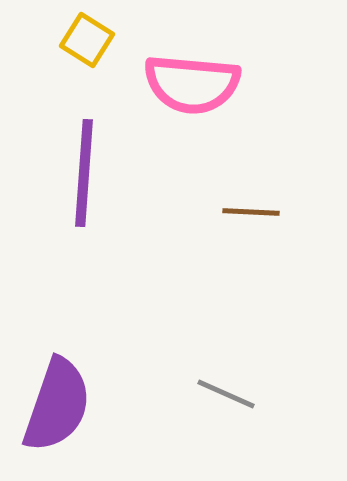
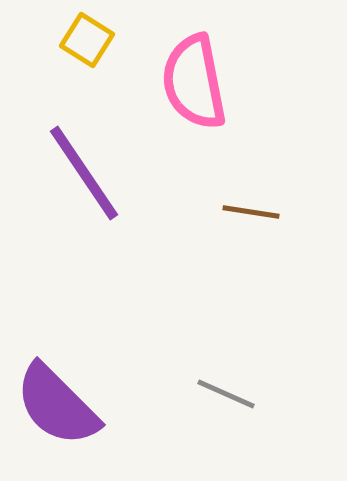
pink semicircle: moved 2 px right, 2 px up; rotated 74 degrees clockwise
purple line: rotated 38 degrees counterclockwise
brown line: rotated 6 degrees clockwise
purple semicircle: rotated 116 degrees clockwise
